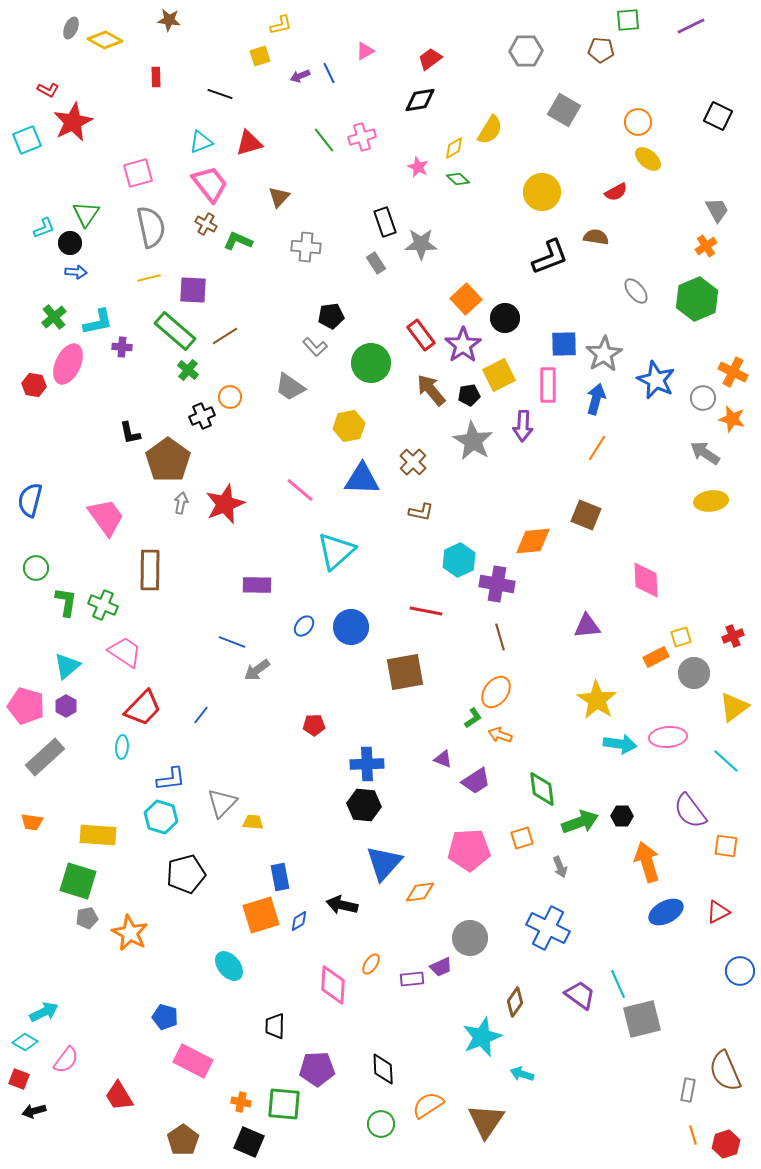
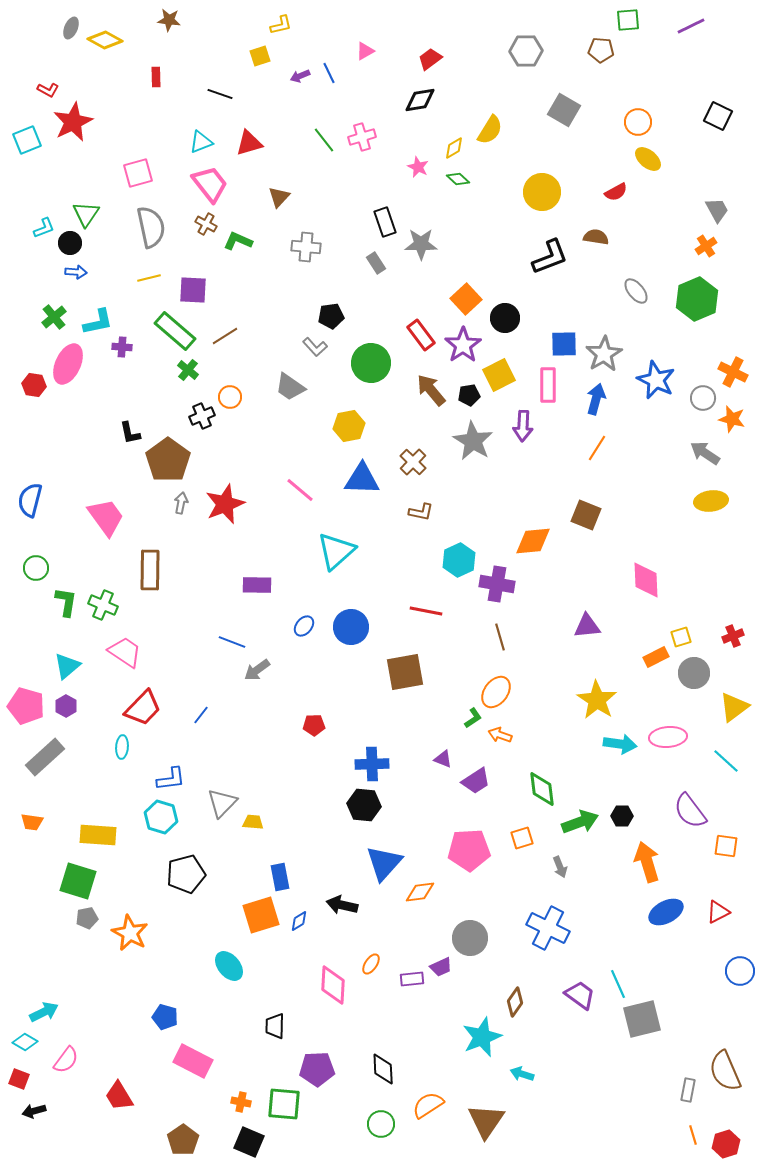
blue cross at (367, 764): moved 5 px right
